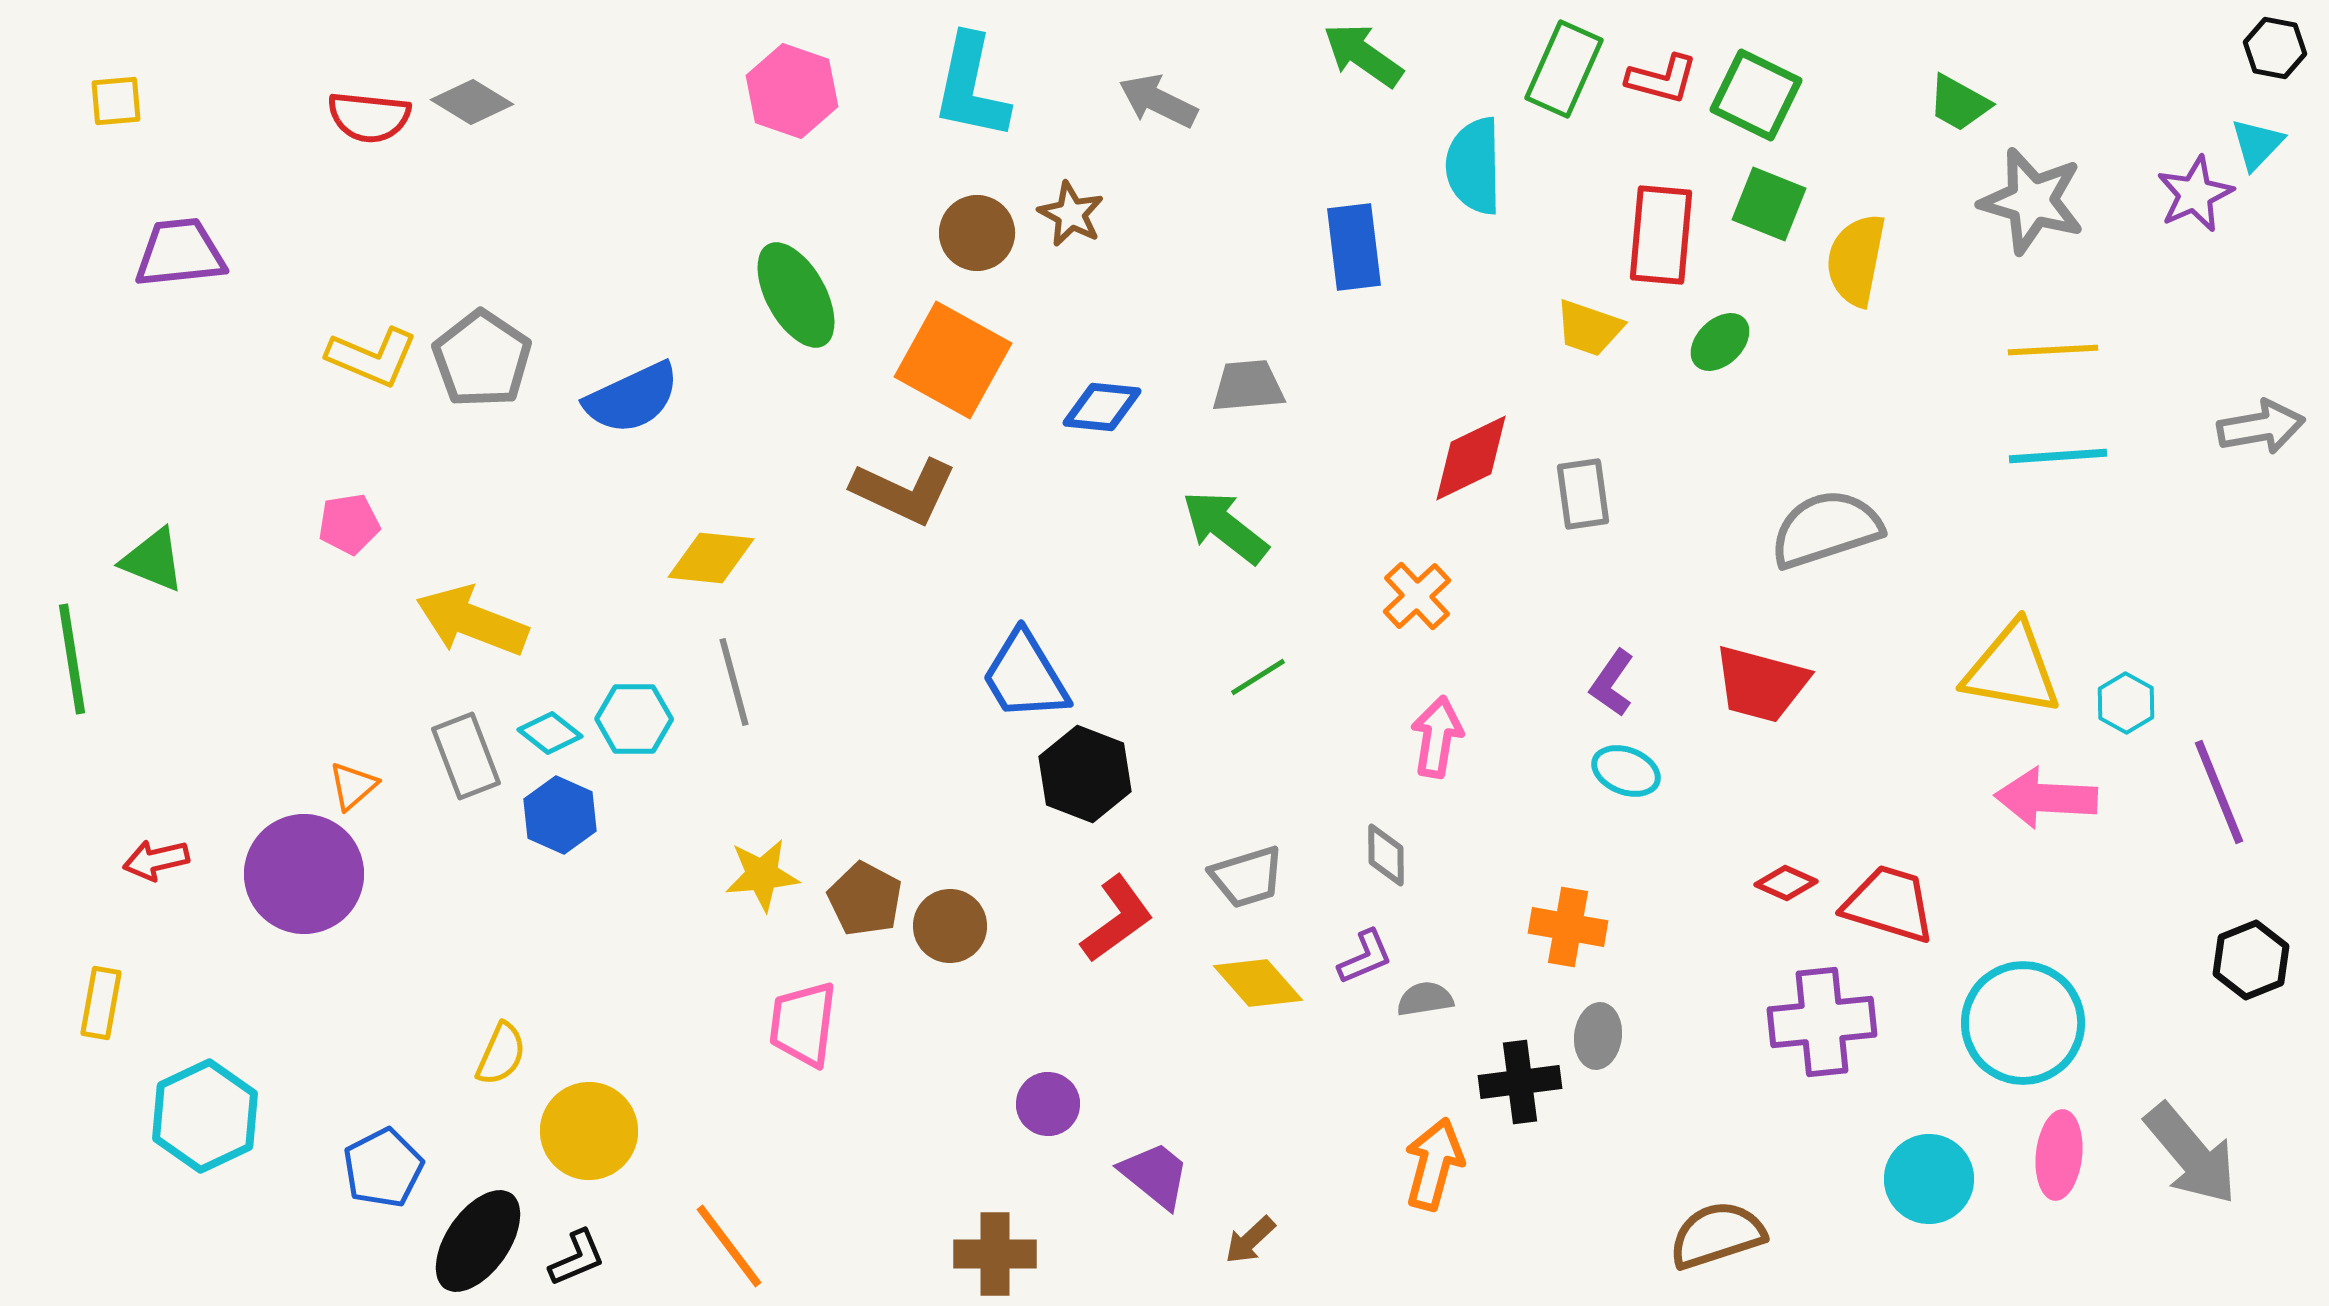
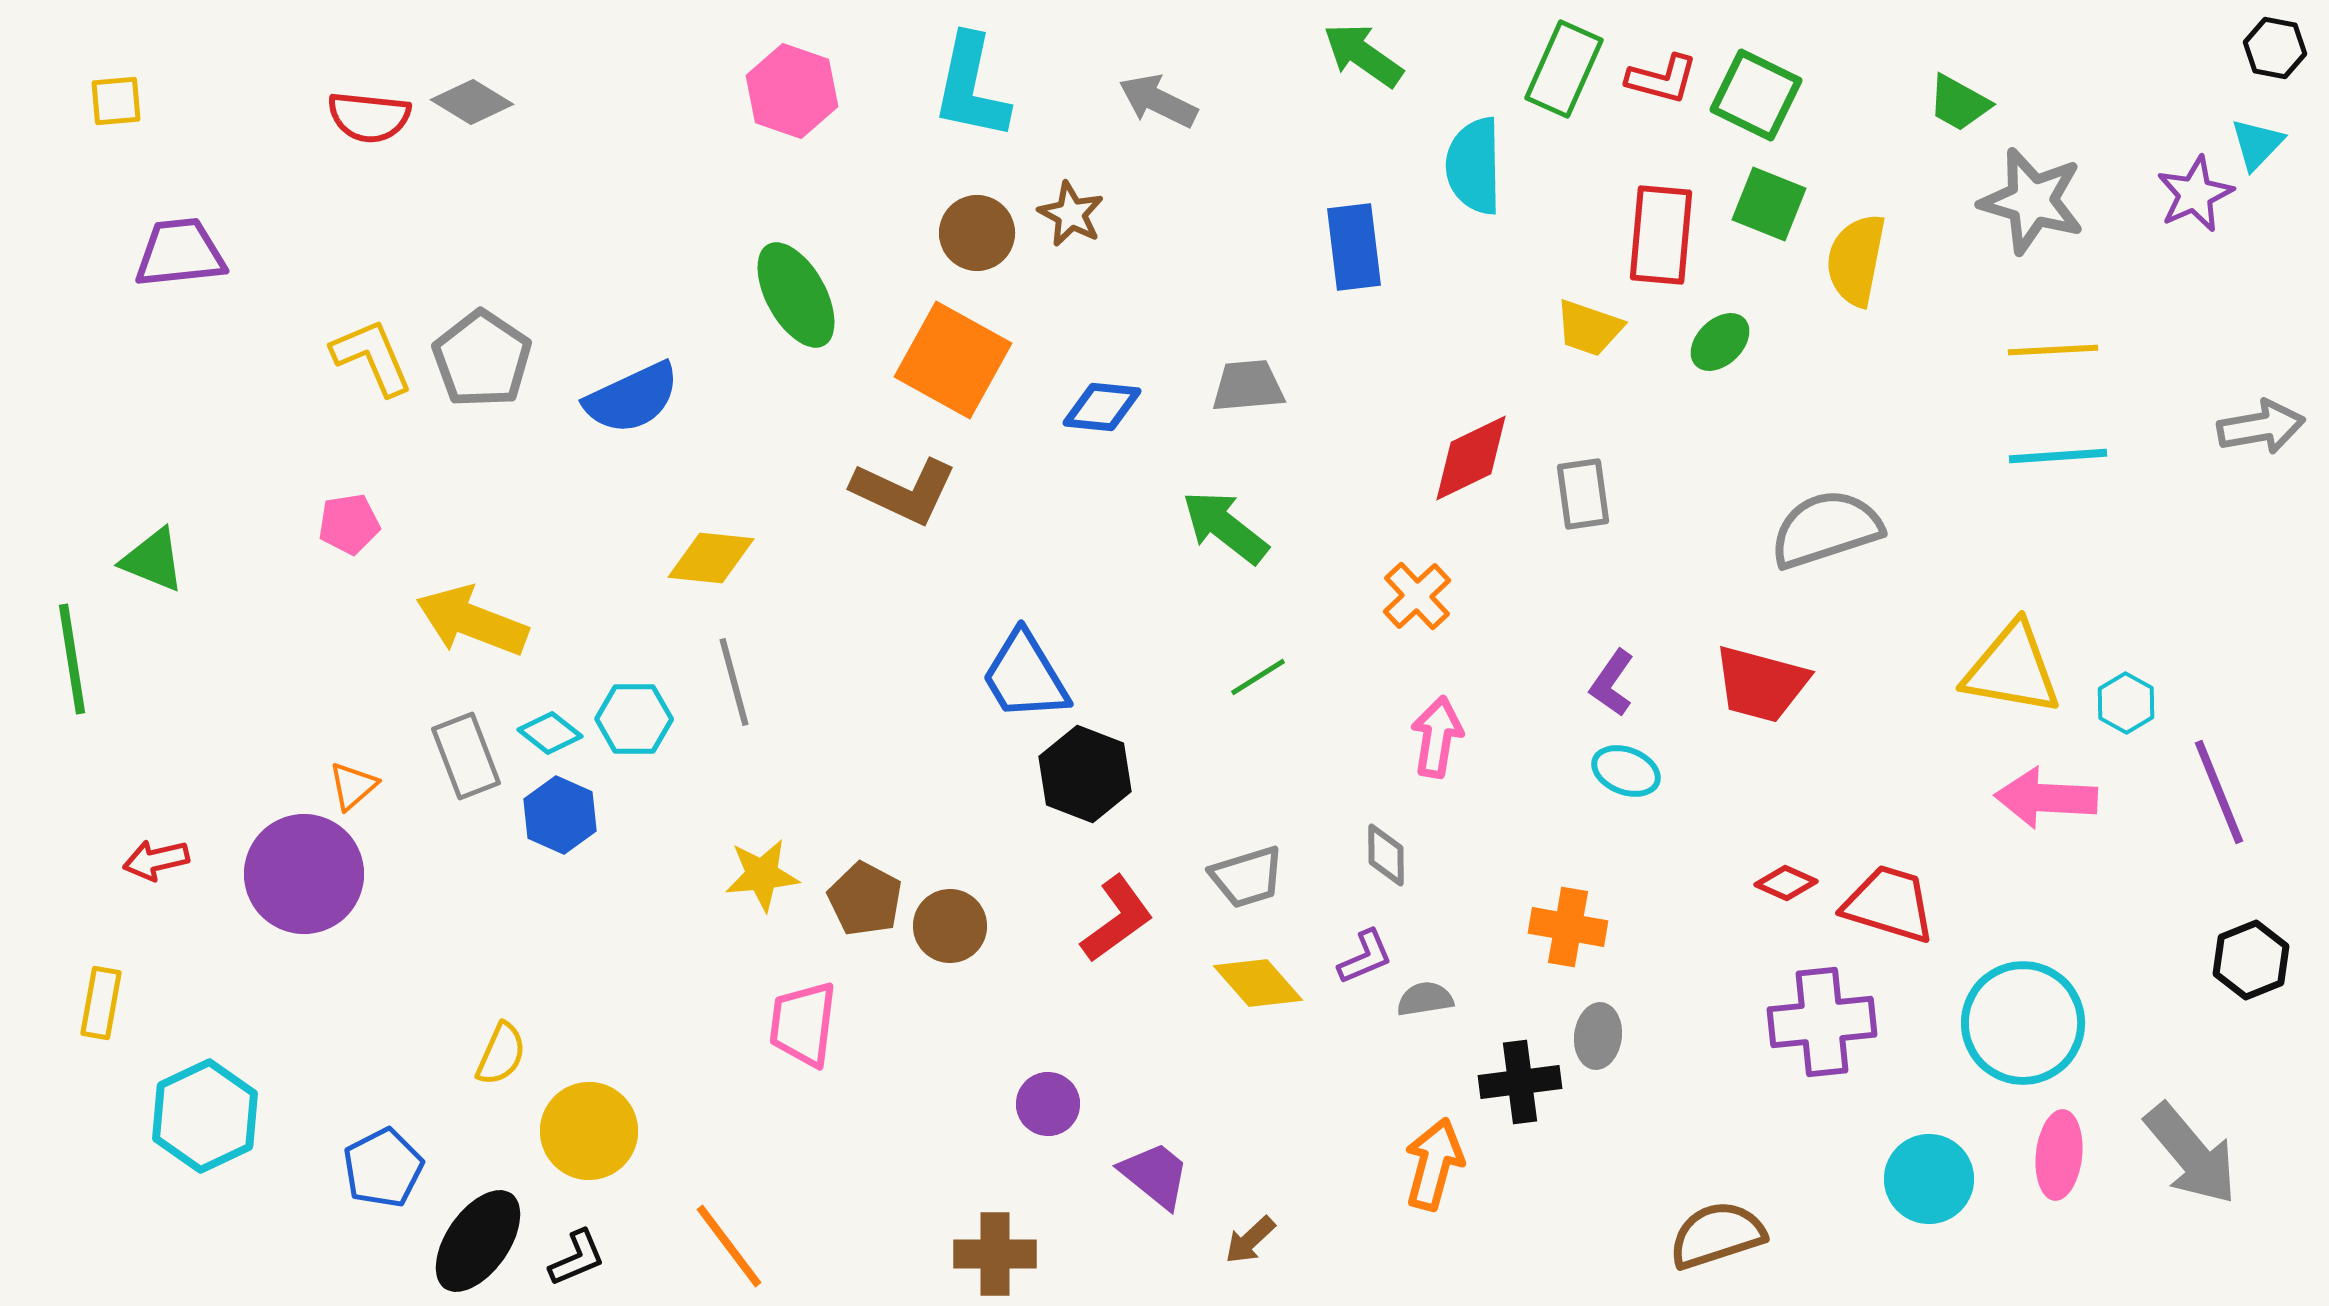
yellow L-shape at (372, 357): rotated 136 degrees counterclockwise
